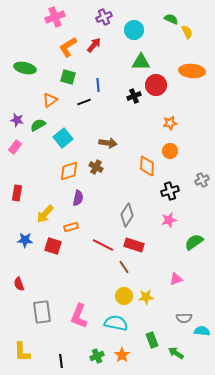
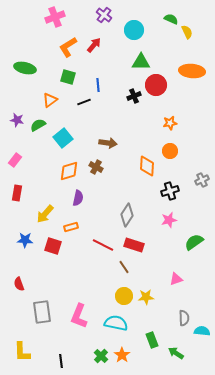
purple cross at (104, 17): moved 2 px up; rotated 28 degrees counterclockwise
pink rectangle at (15, 147): moved 13 px down
gray semicircle at (184, 318): rotated 91 degrees counterclockwise
green cross at (97, 356): moved 4 px right; rotated 24 degrees counterclockwise
